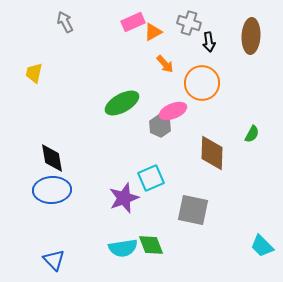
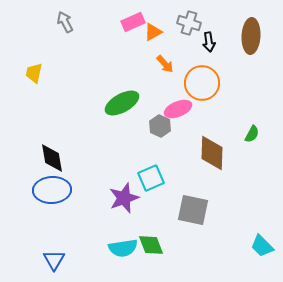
pink ellipse: moved 5 px right, 2 px up
blue triangle: rotated 15 degrees clockwise
